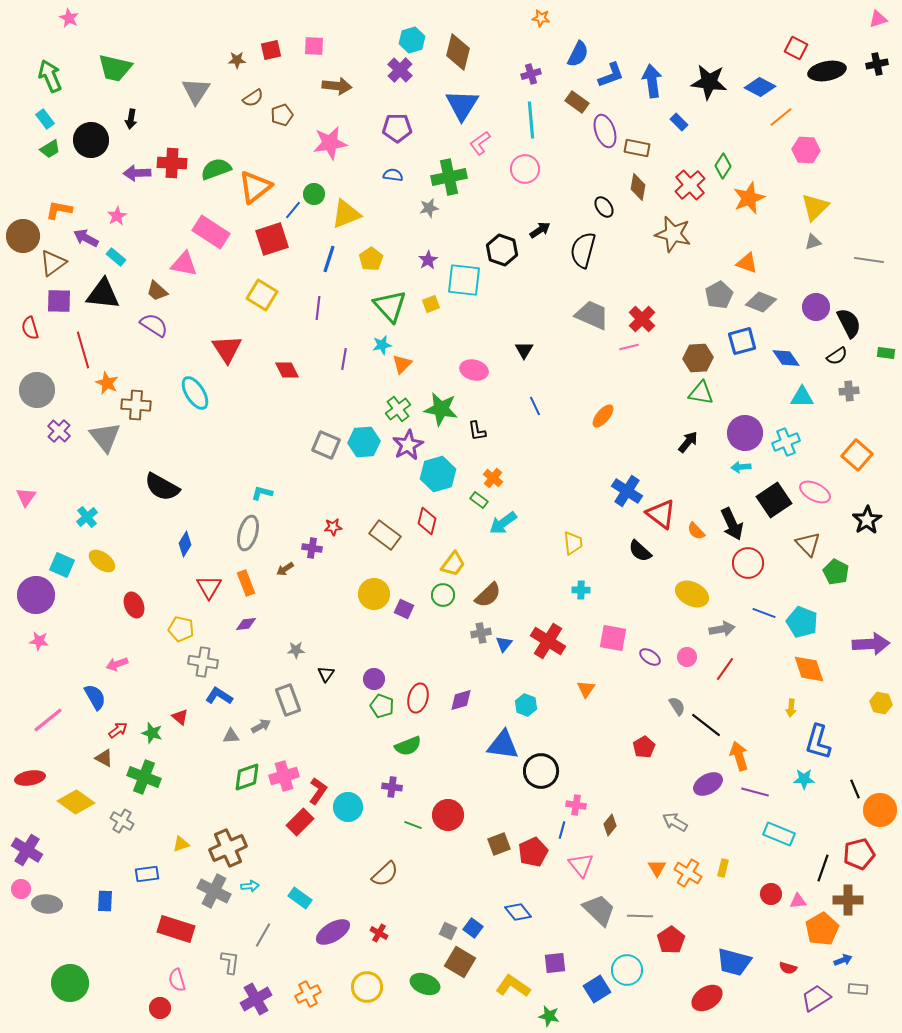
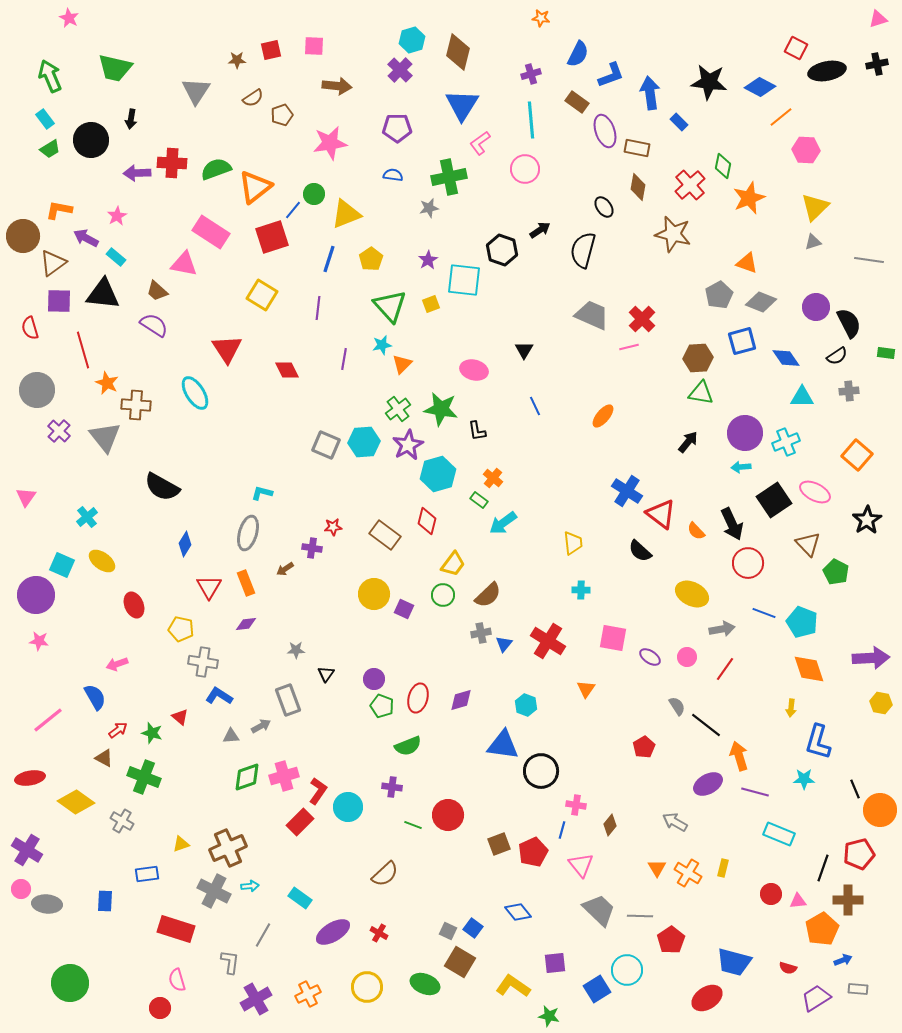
blue arrow at (652, 81): moved 2 px left, 12 px down
green diamond at (723, 166): rotated 20 degrees counterclockwise
red square at (272, 239): moved 2 px up
purple arrow at (871, 644): moved 14 px down
